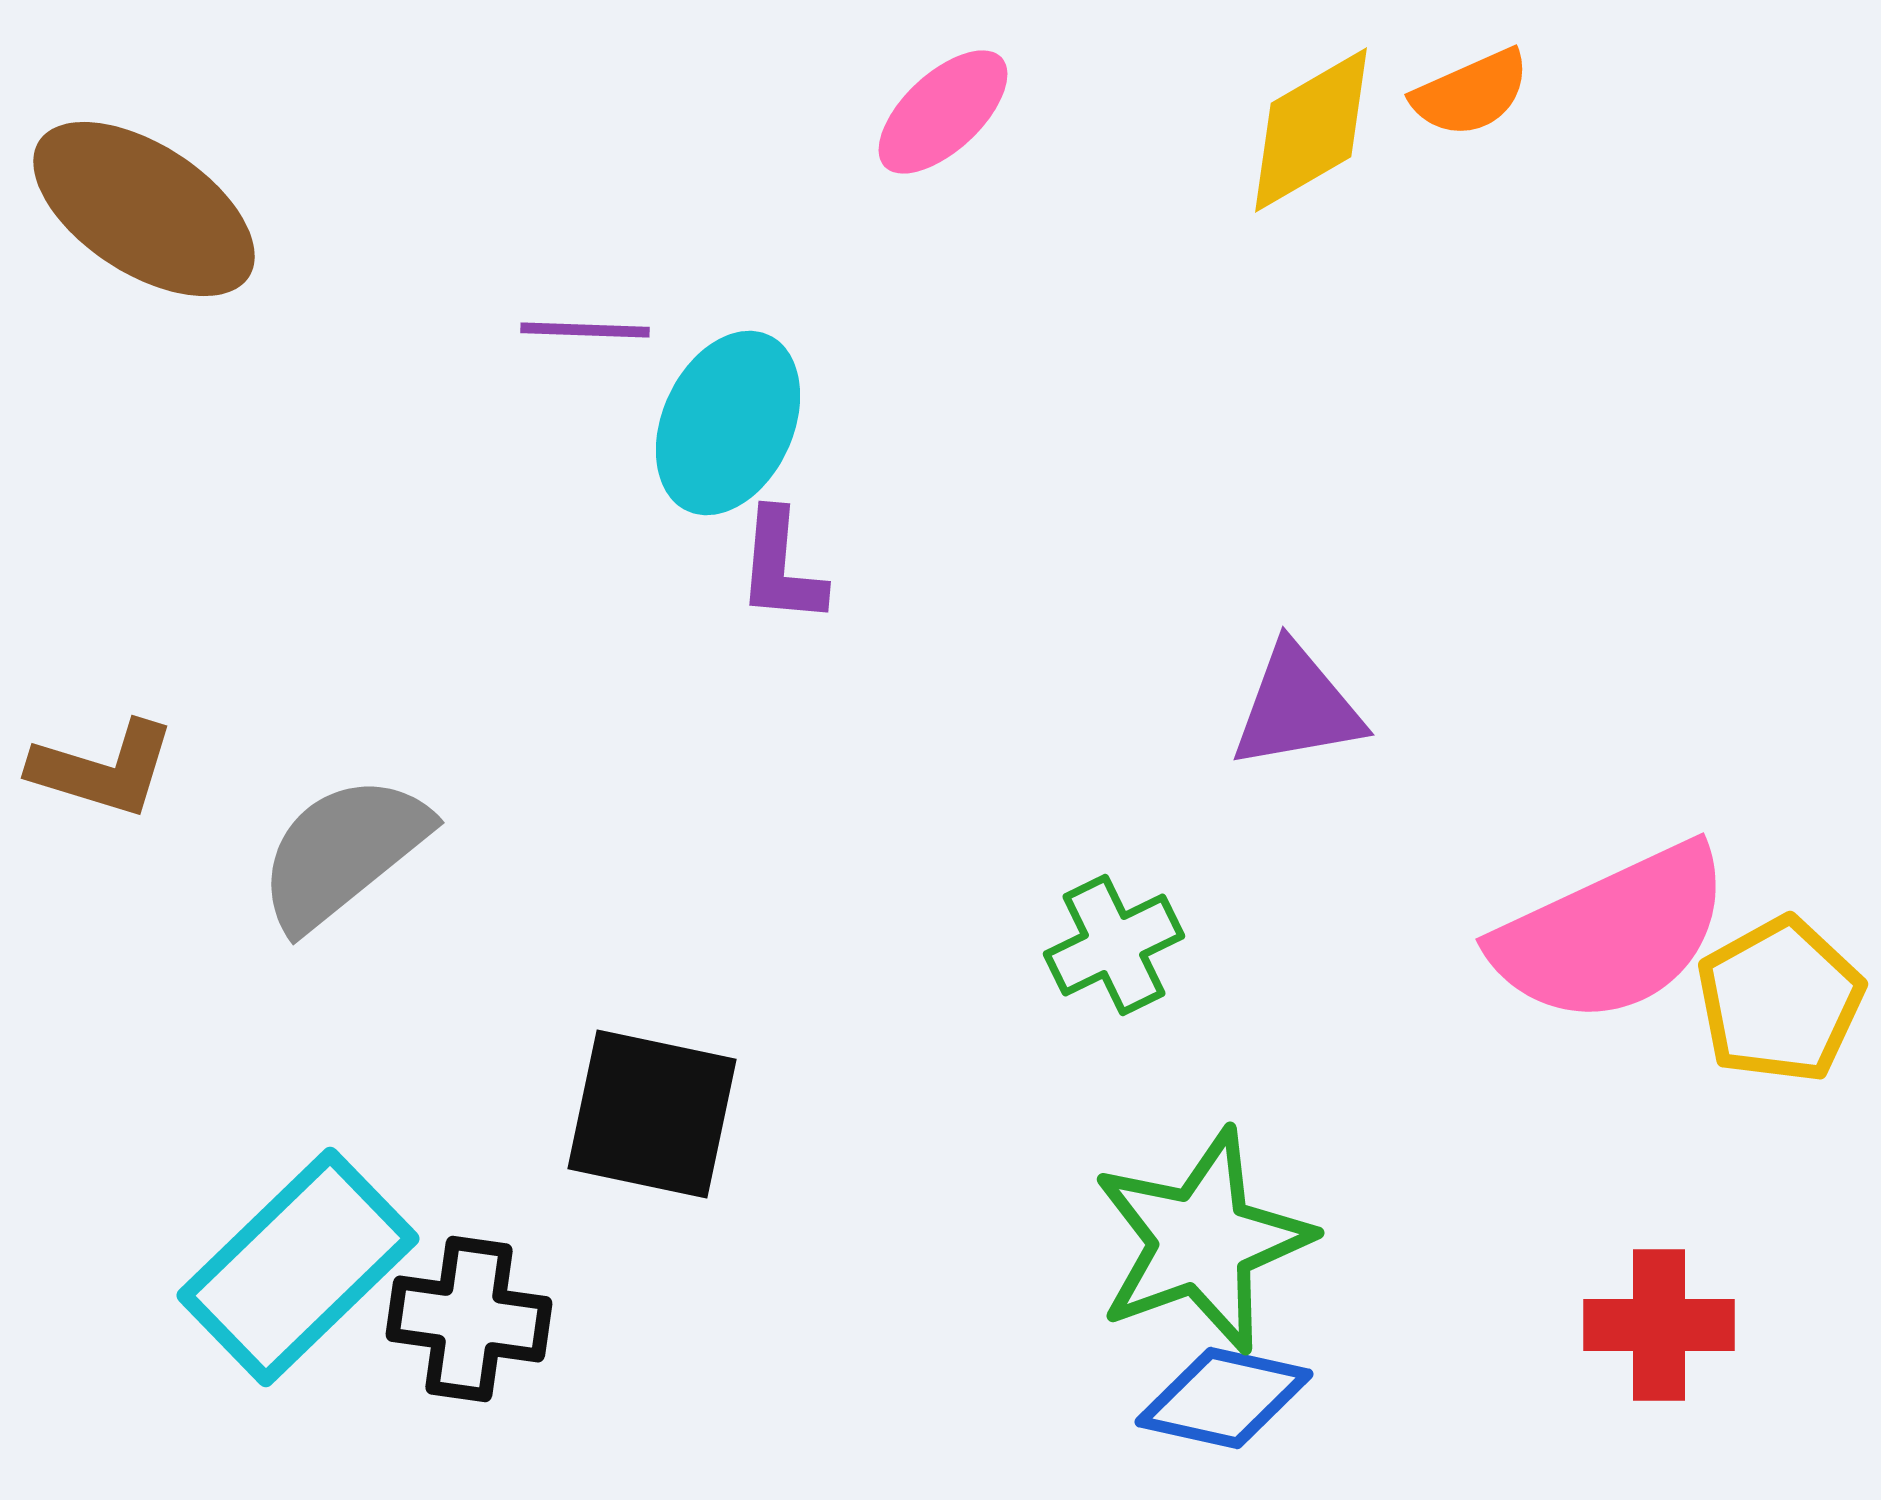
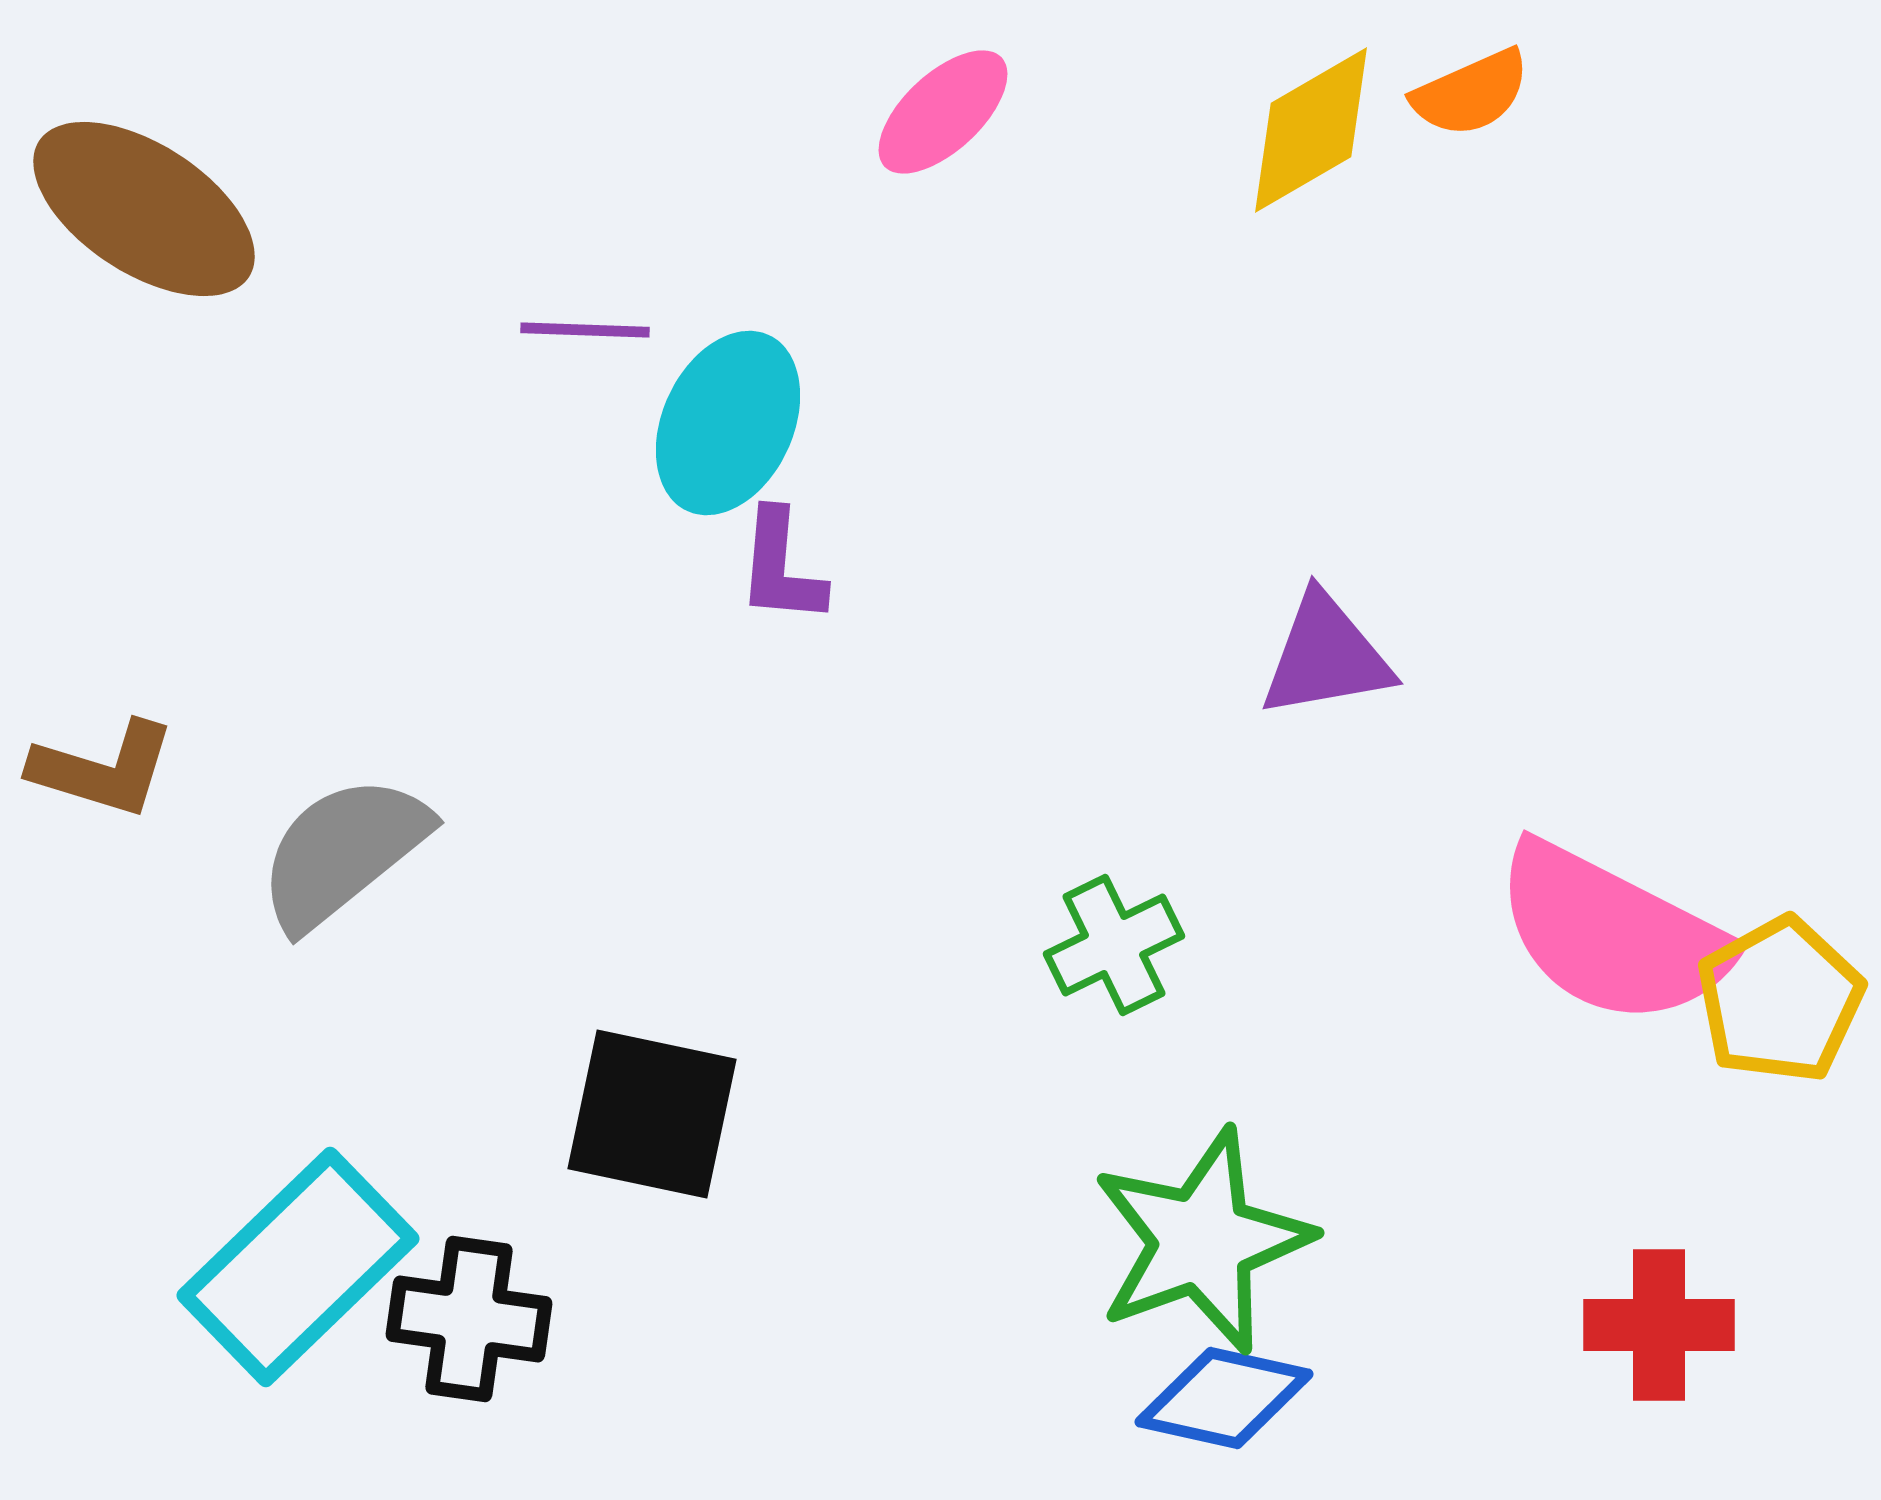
purple triangle: moved 29 px right, 51 px up
pink semicircle: rotated 52 degrees clockwise
